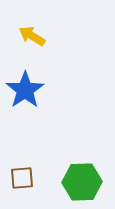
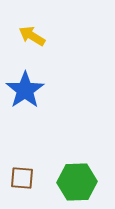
brown square: rotated 10 degrees clockwise
green hexagon: moved 5 px left
